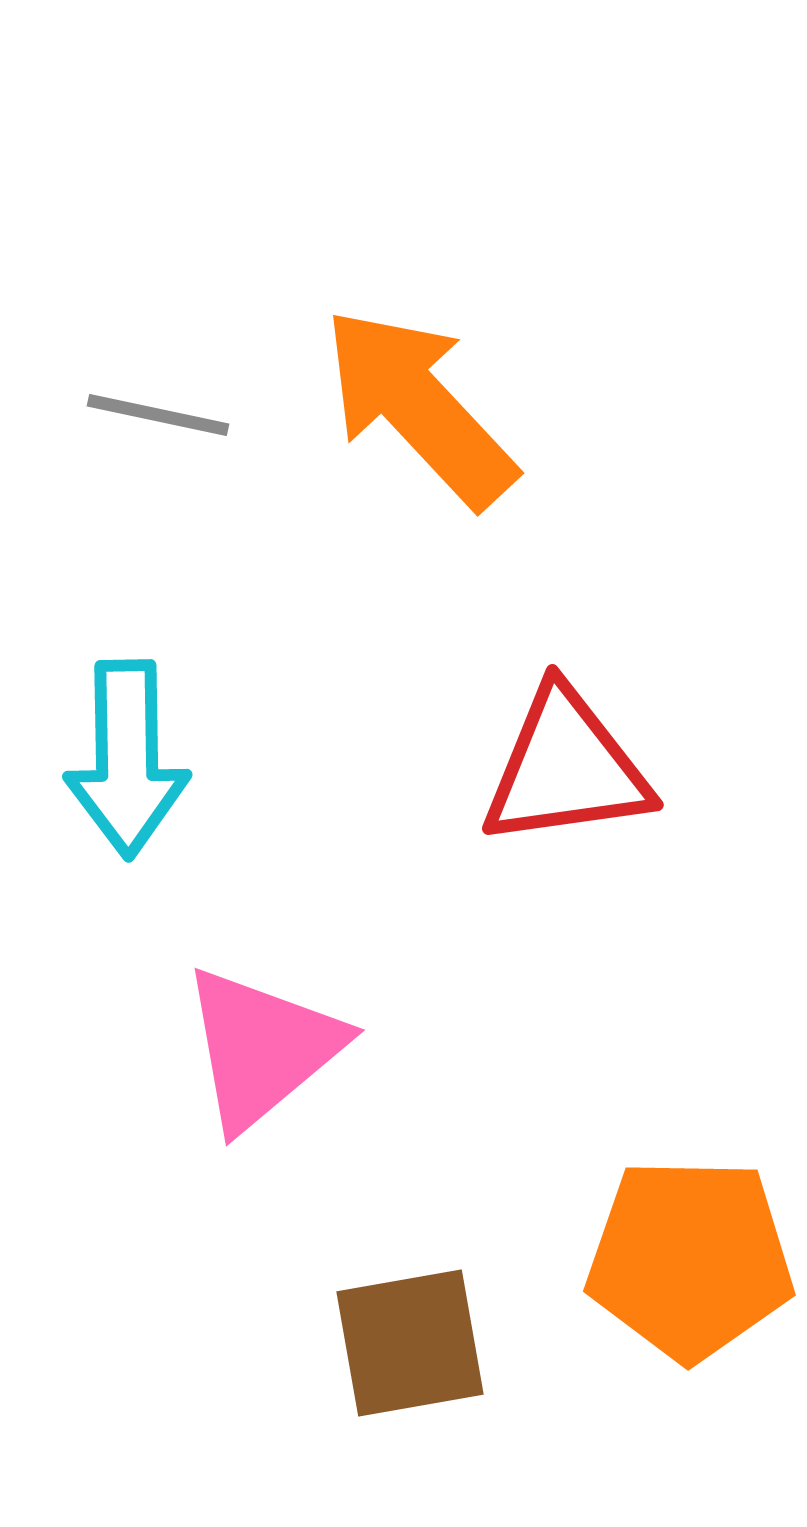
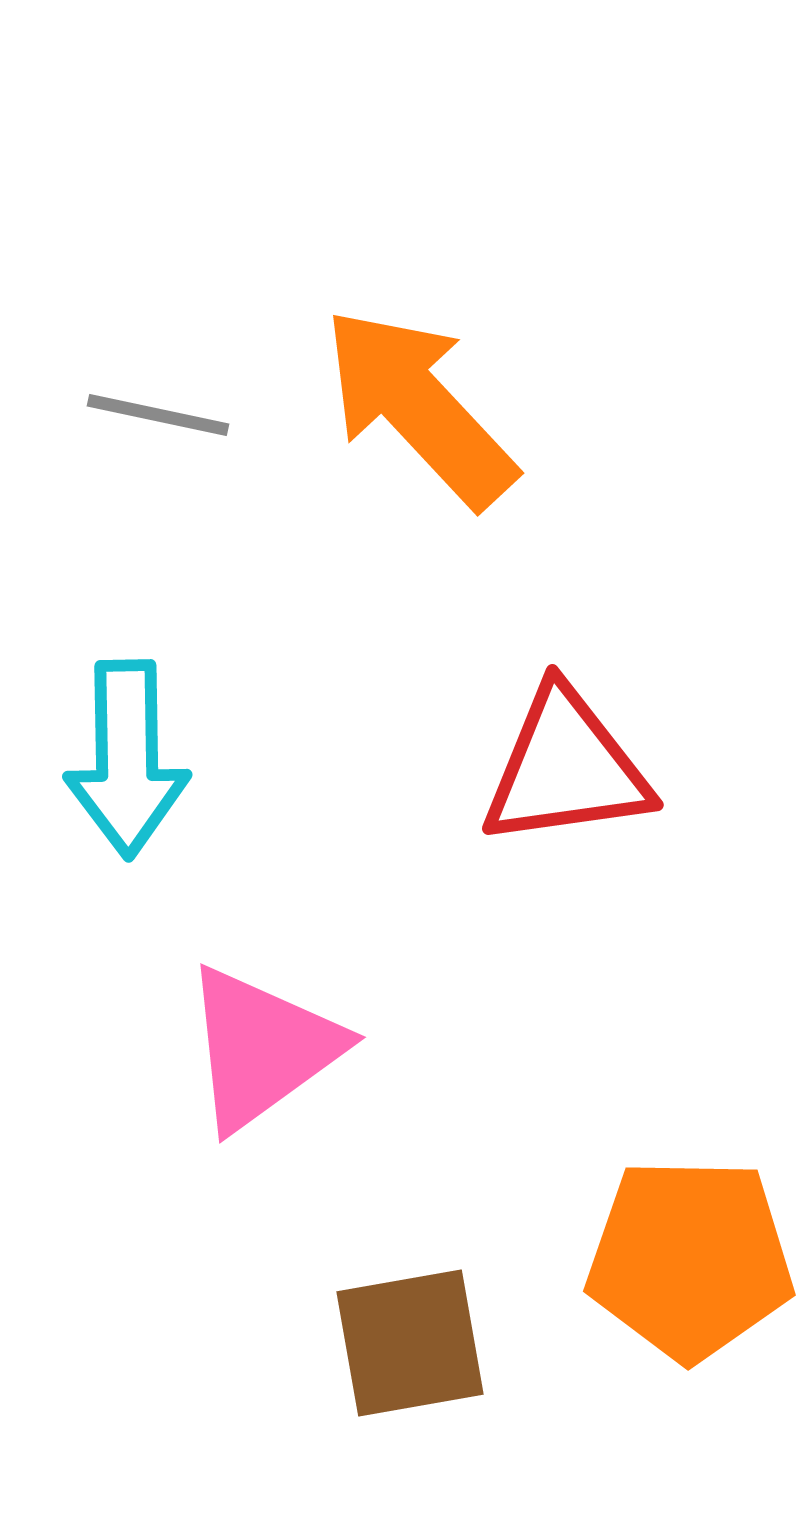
pink triangle: rotated 4 degrees clockwise
